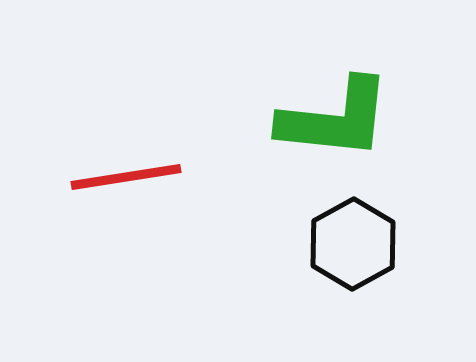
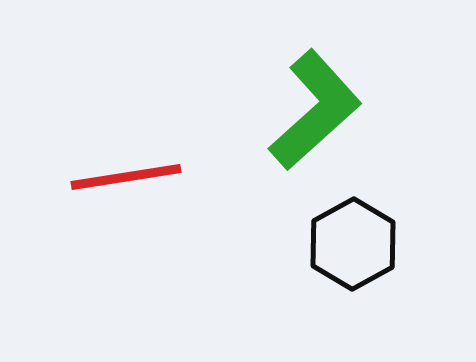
green L-shape: moved 20 px left, 9 px up; rotated 48 degrees counterclockwise
